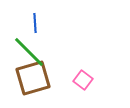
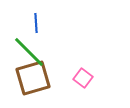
blue line: moved 1 px right
pink square: moved 2 px up
